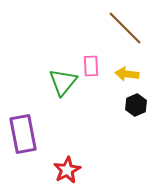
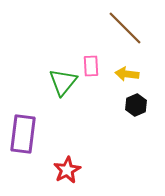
purple rectangle: rotated 18 degrees clockwise
